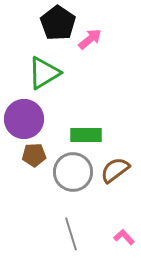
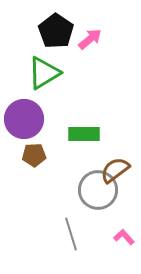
black pentagon: moved 2 px left, 8 px down
green rectangle: moved 2 px left, 1 px up
gray circle: moved 25 px right, 18 px down
